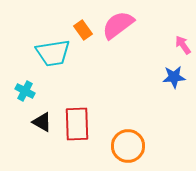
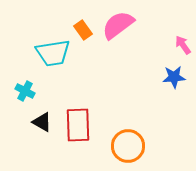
red rectangle: moved 1 px right, 1 px down
